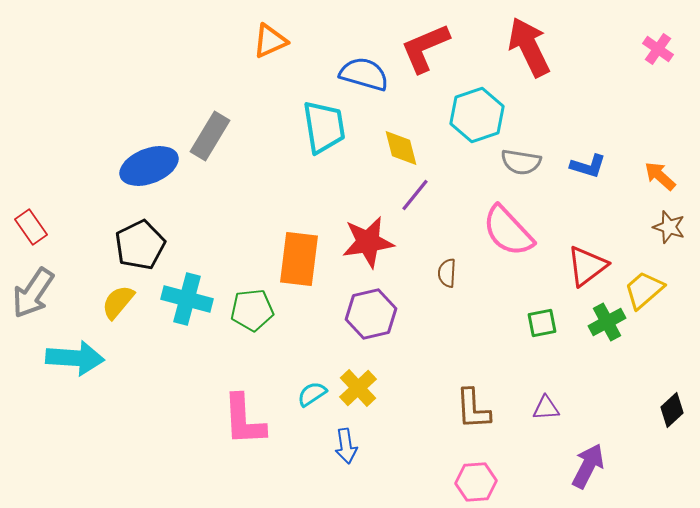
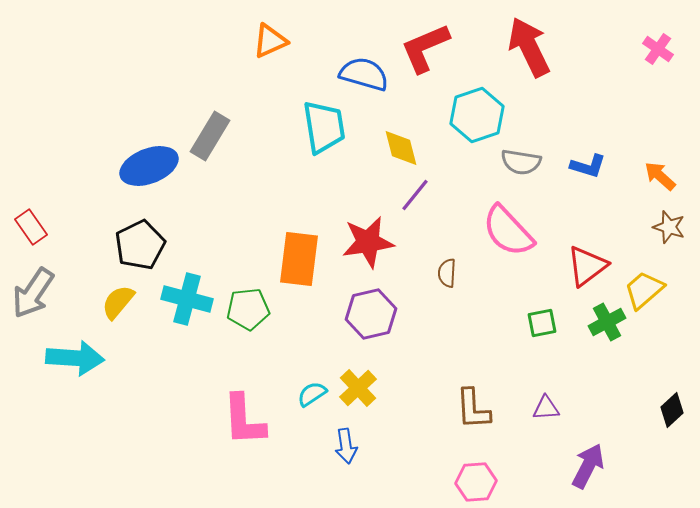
green pentagon: moved 4 px left, 1 px up
